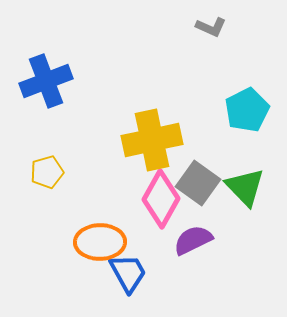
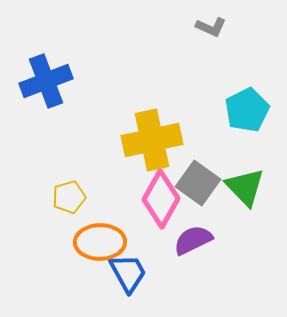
yellow pentagon: moved 22 px right, 25 px down
